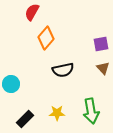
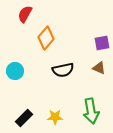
red semicircle: moved 7 px left, 2 px down
purple square: moved 1 px right, 1 px up
brown triangle: moved 4 px left; rotated 24 degrees counterclockwise
cyan circle: moved 4 px right, 13 px up
yellow star: moved 2 px left, 4 px down
black rectangle: moved 1 px left, 1 px up
